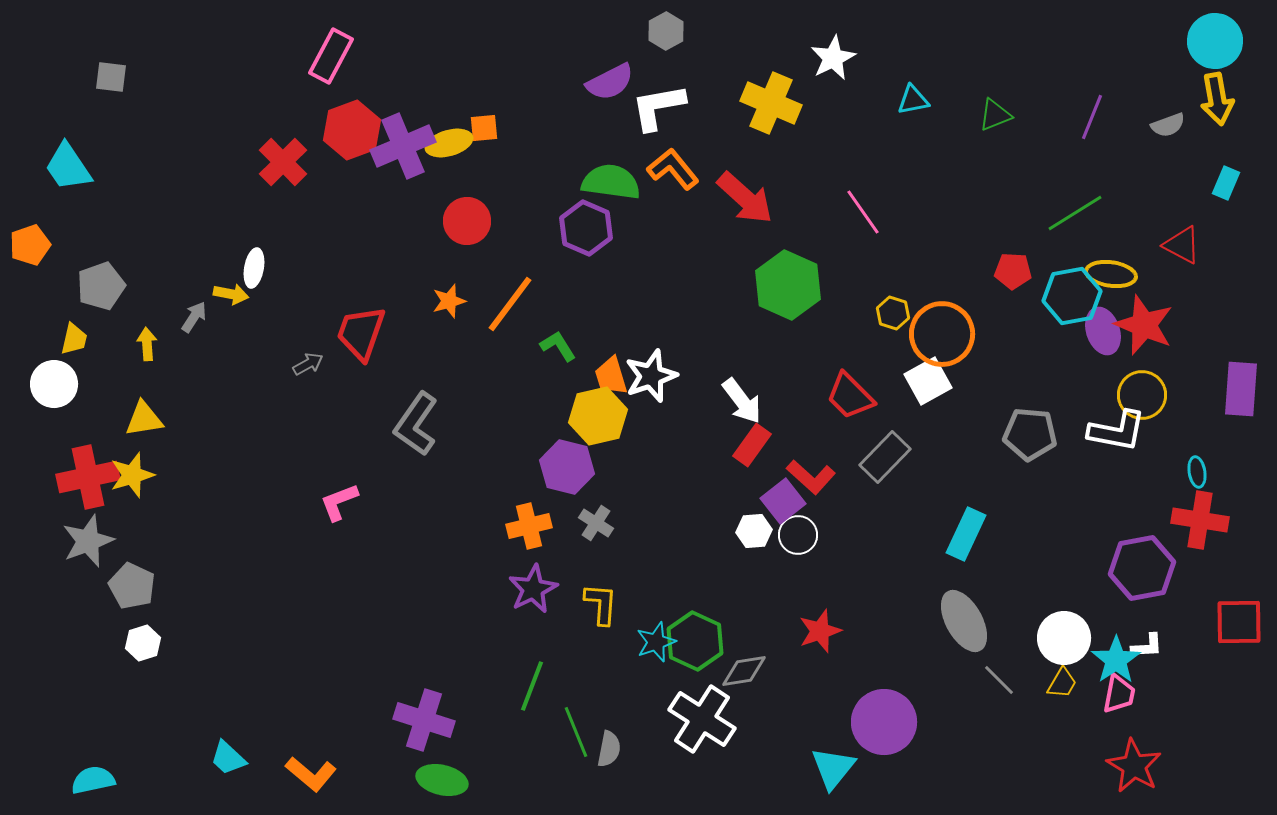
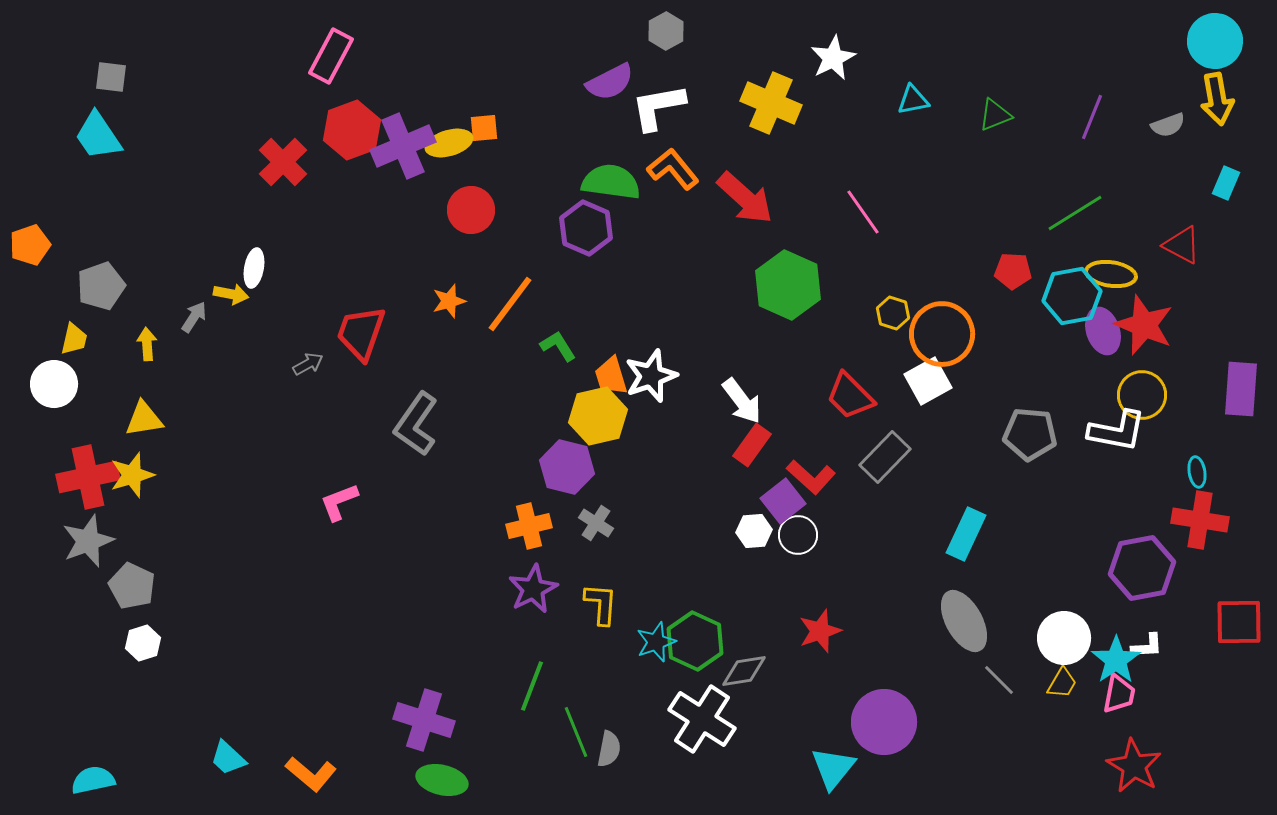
cyan trapezoid at (68, 167): moved 30 px right, 31 px up
red circle at (467, 221): moved 4 px right, 11 px up
